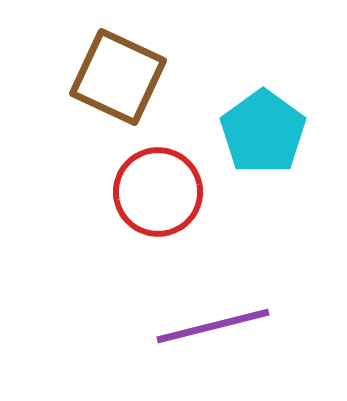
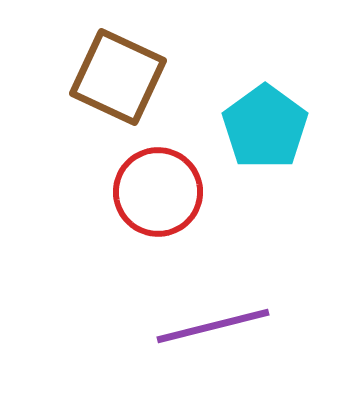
cyan pentagon: moved 2 px right, 5 px up
